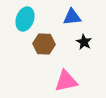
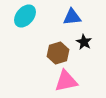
cyan ellipse: moved 3 px up; rotated 20 degrees clockwise
brown hexagon: moved 14 px right, 9 px down; rotated 20 degrees counterclockwise
